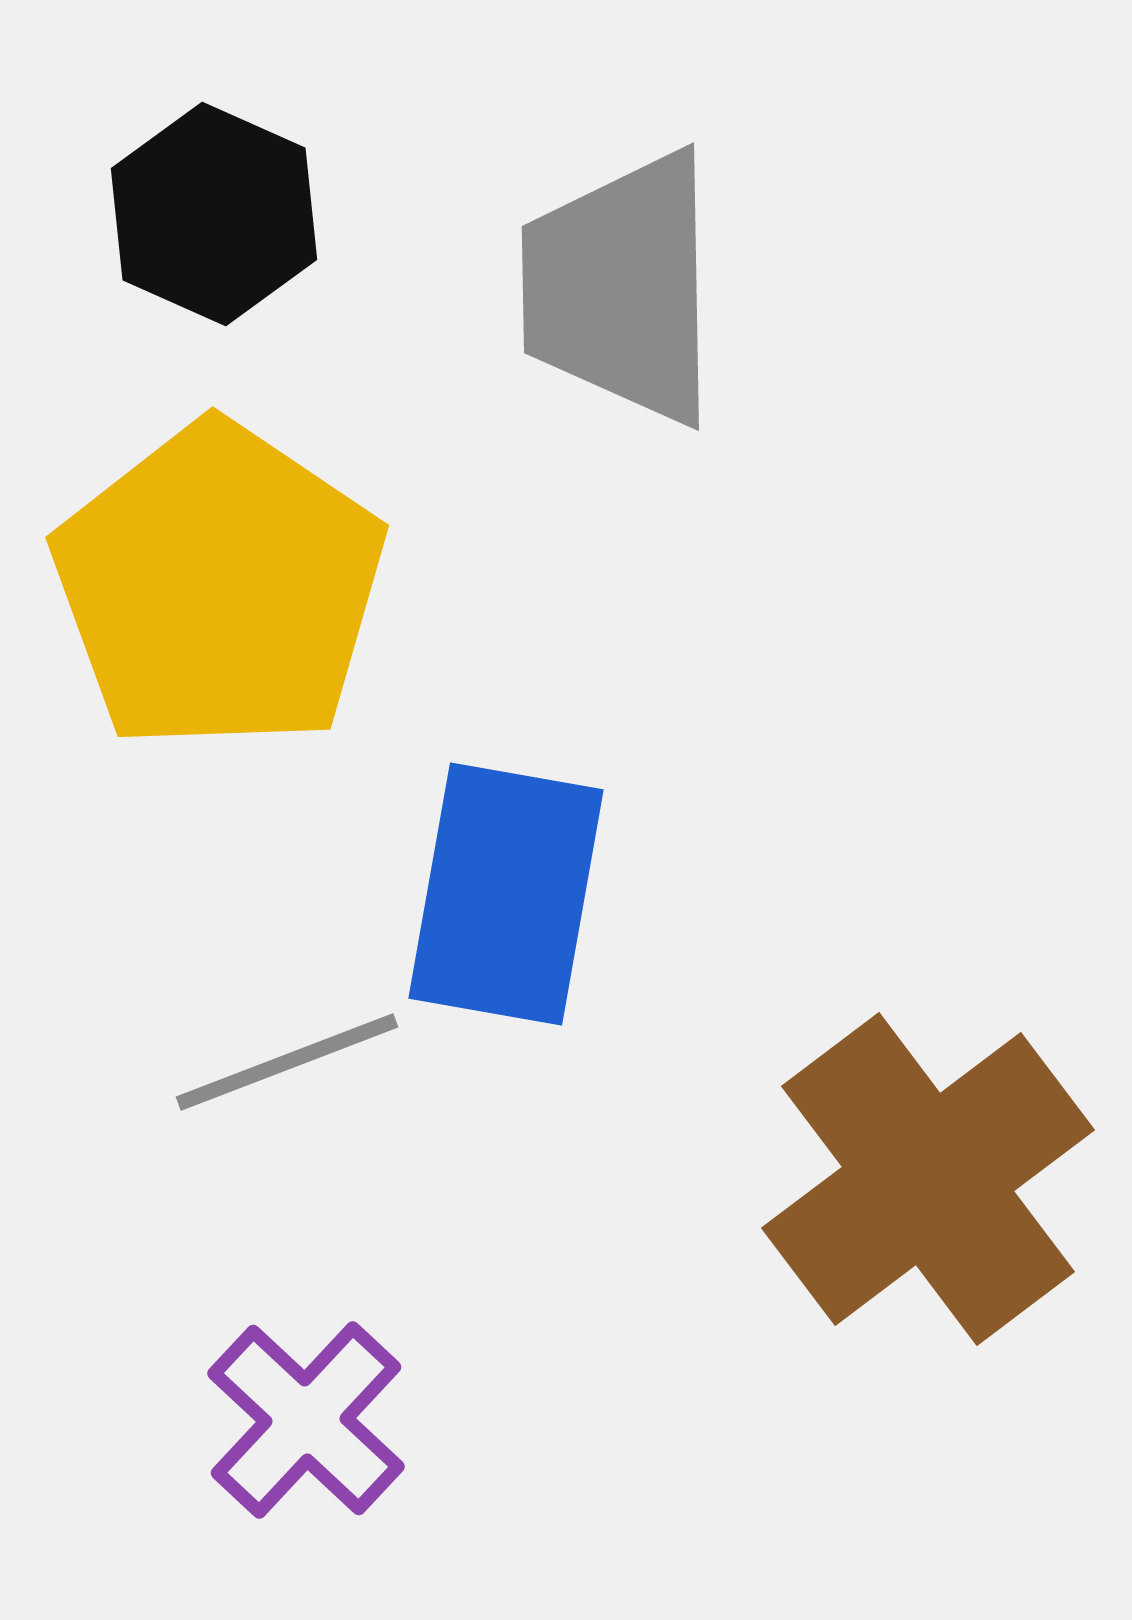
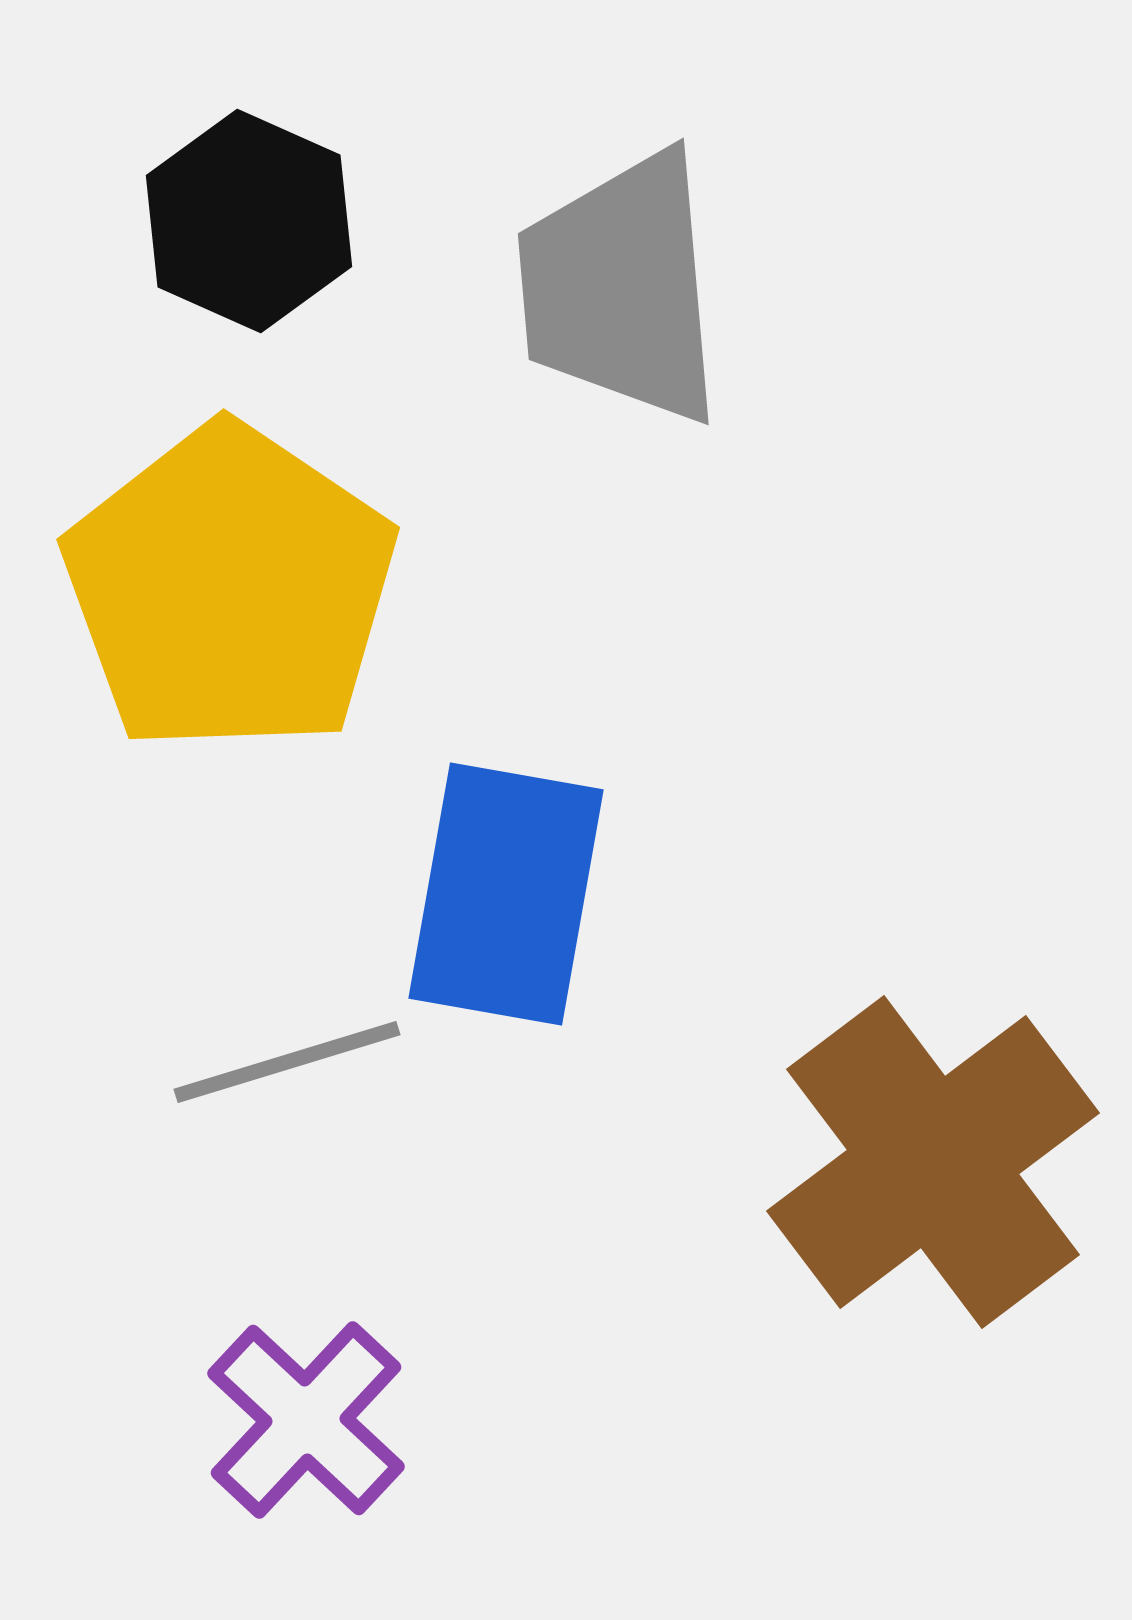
black hexagon: moved 35 px right, 7 px down
gray trapezoid: rotated 4 degrees counterclockwise
yellow pentagon: moved 11 px right, 2 px down
gray line: rotated 4 degrees clockwise
brown cross: moved 5 px right, 17 px up
